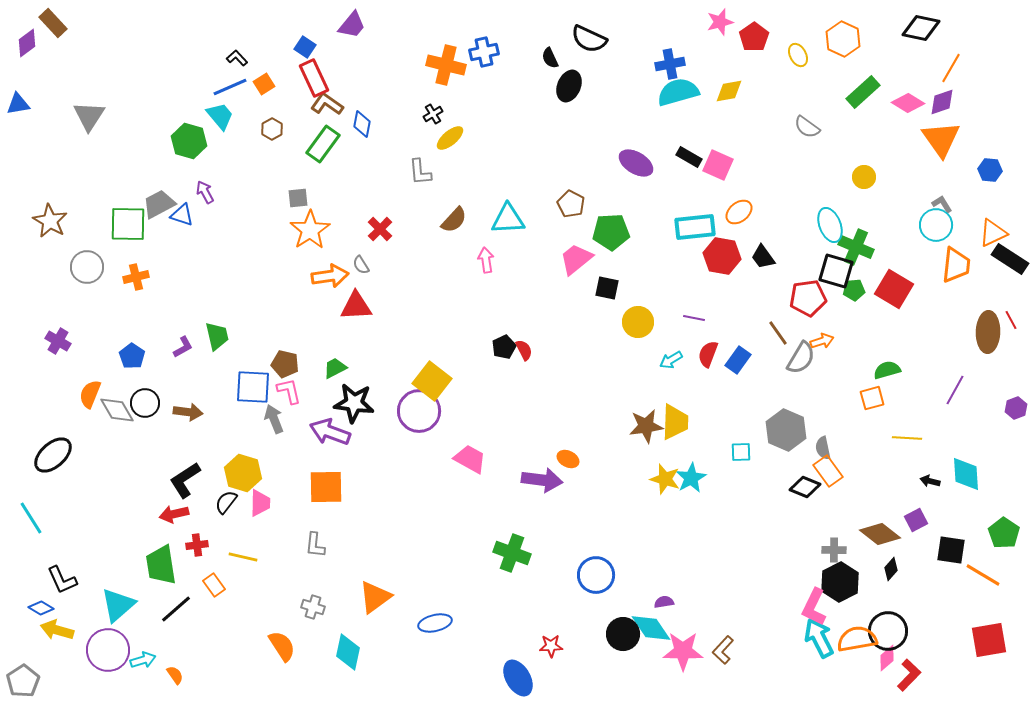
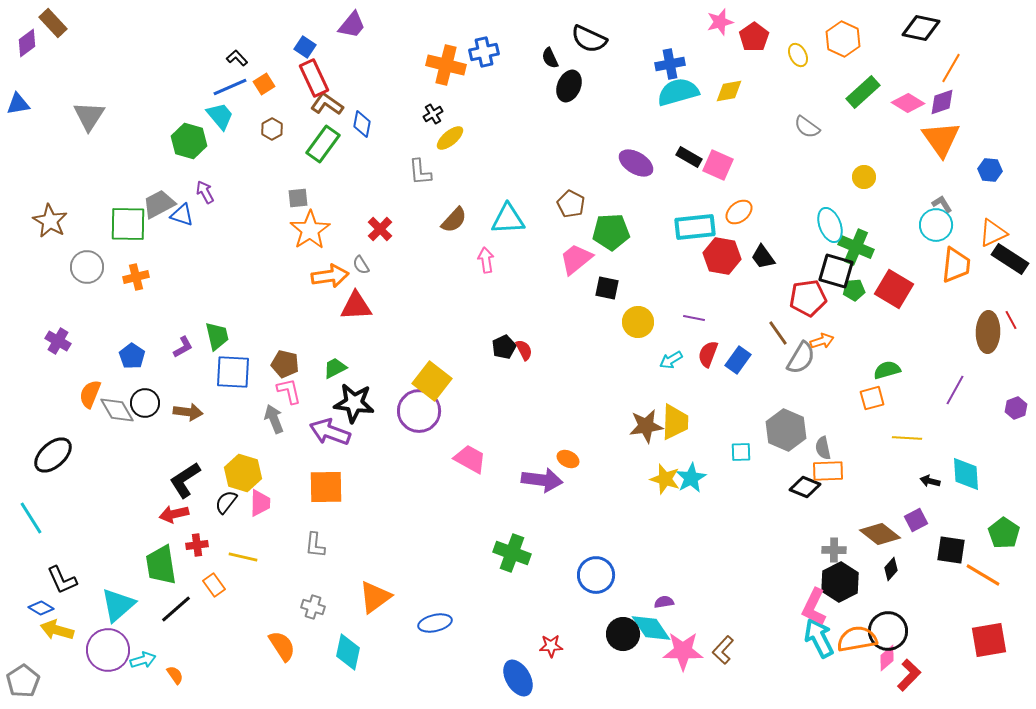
blue square at (253, 387): moved 20 px left, 15 px up
orange rectangle at (828, 471): rotated 56 degrees counterclockwise
